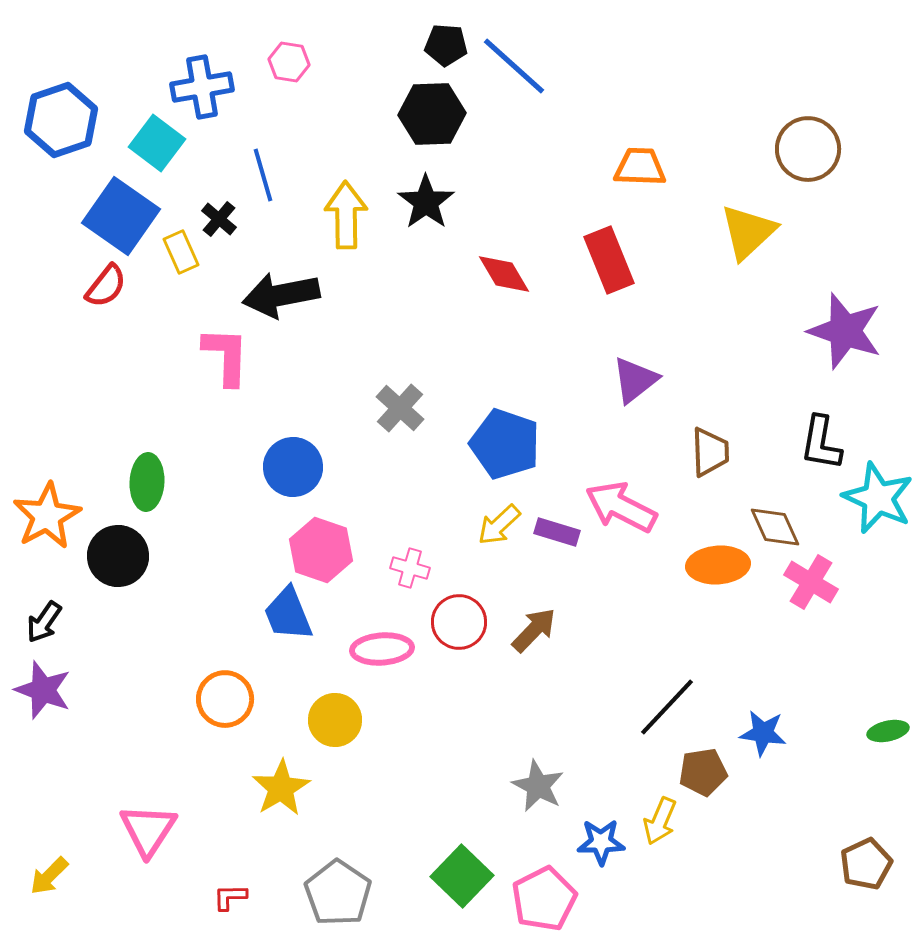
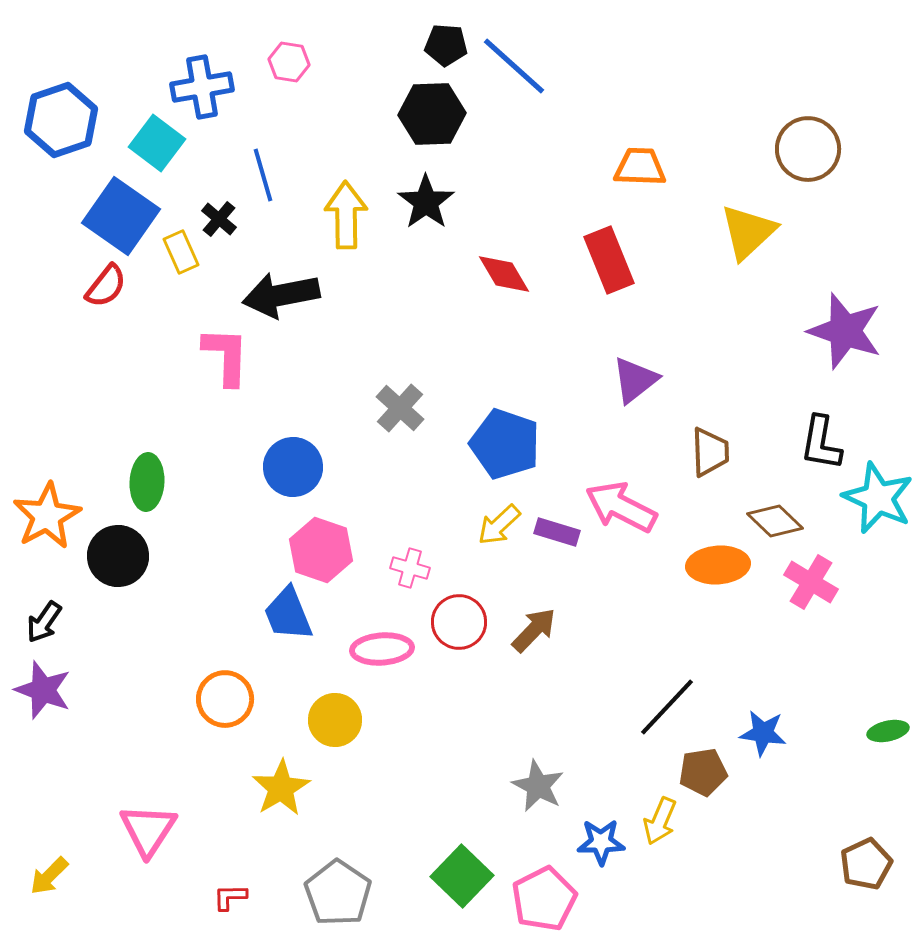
brown diamond at (775, 527): moved 6 px up; rotated 22 degrees counterclockwise
